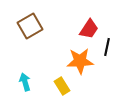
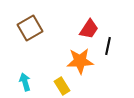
brown square: moved 2 px down
black line: moved 1 px right, 1 px up
